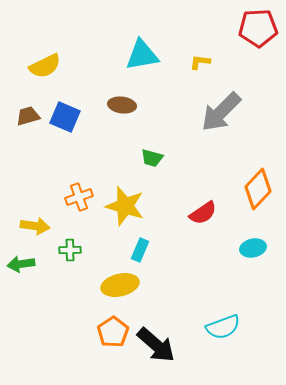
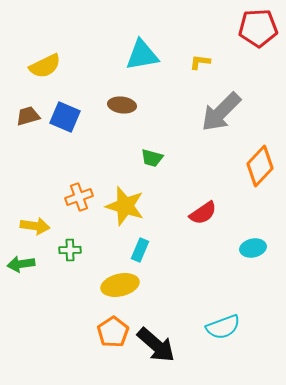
orange diamond: moved 2 px right, 23 px up
